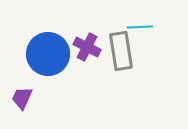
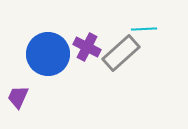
cyan line: moved 4 px right, 2 px down
gray rectangle: moved 2 px down; rotated 57 degrees clockwise
purple trapezoid: moved 4 px left, 1 px up
